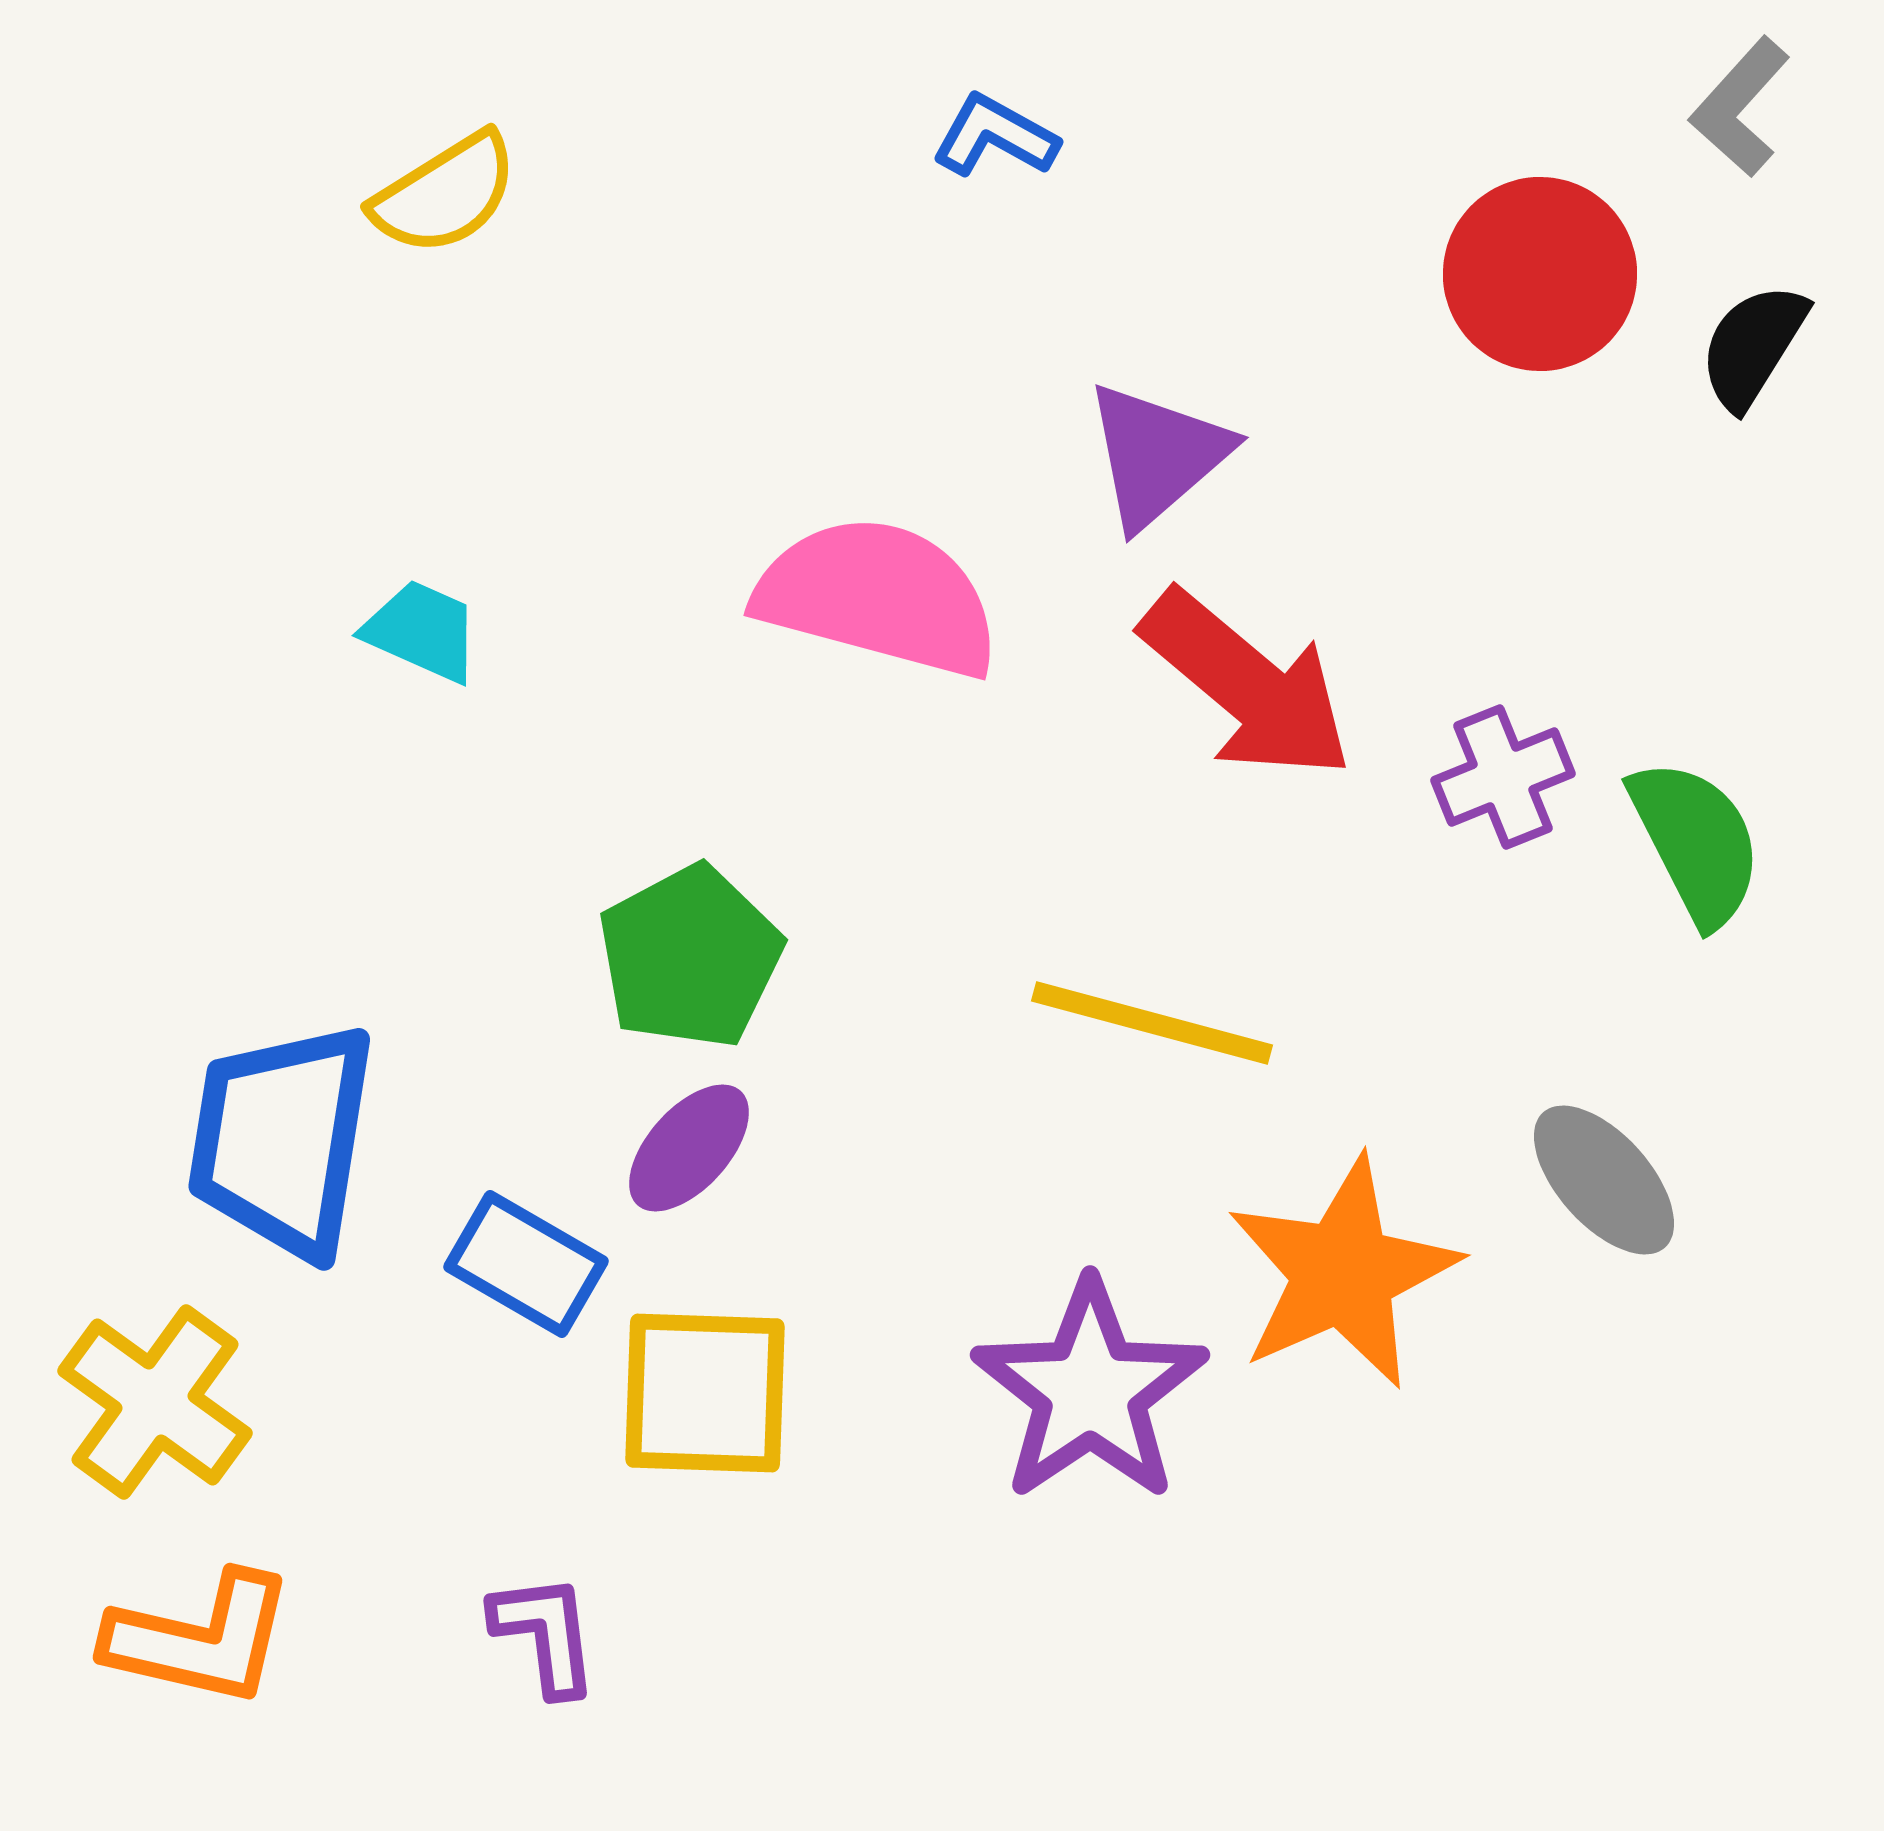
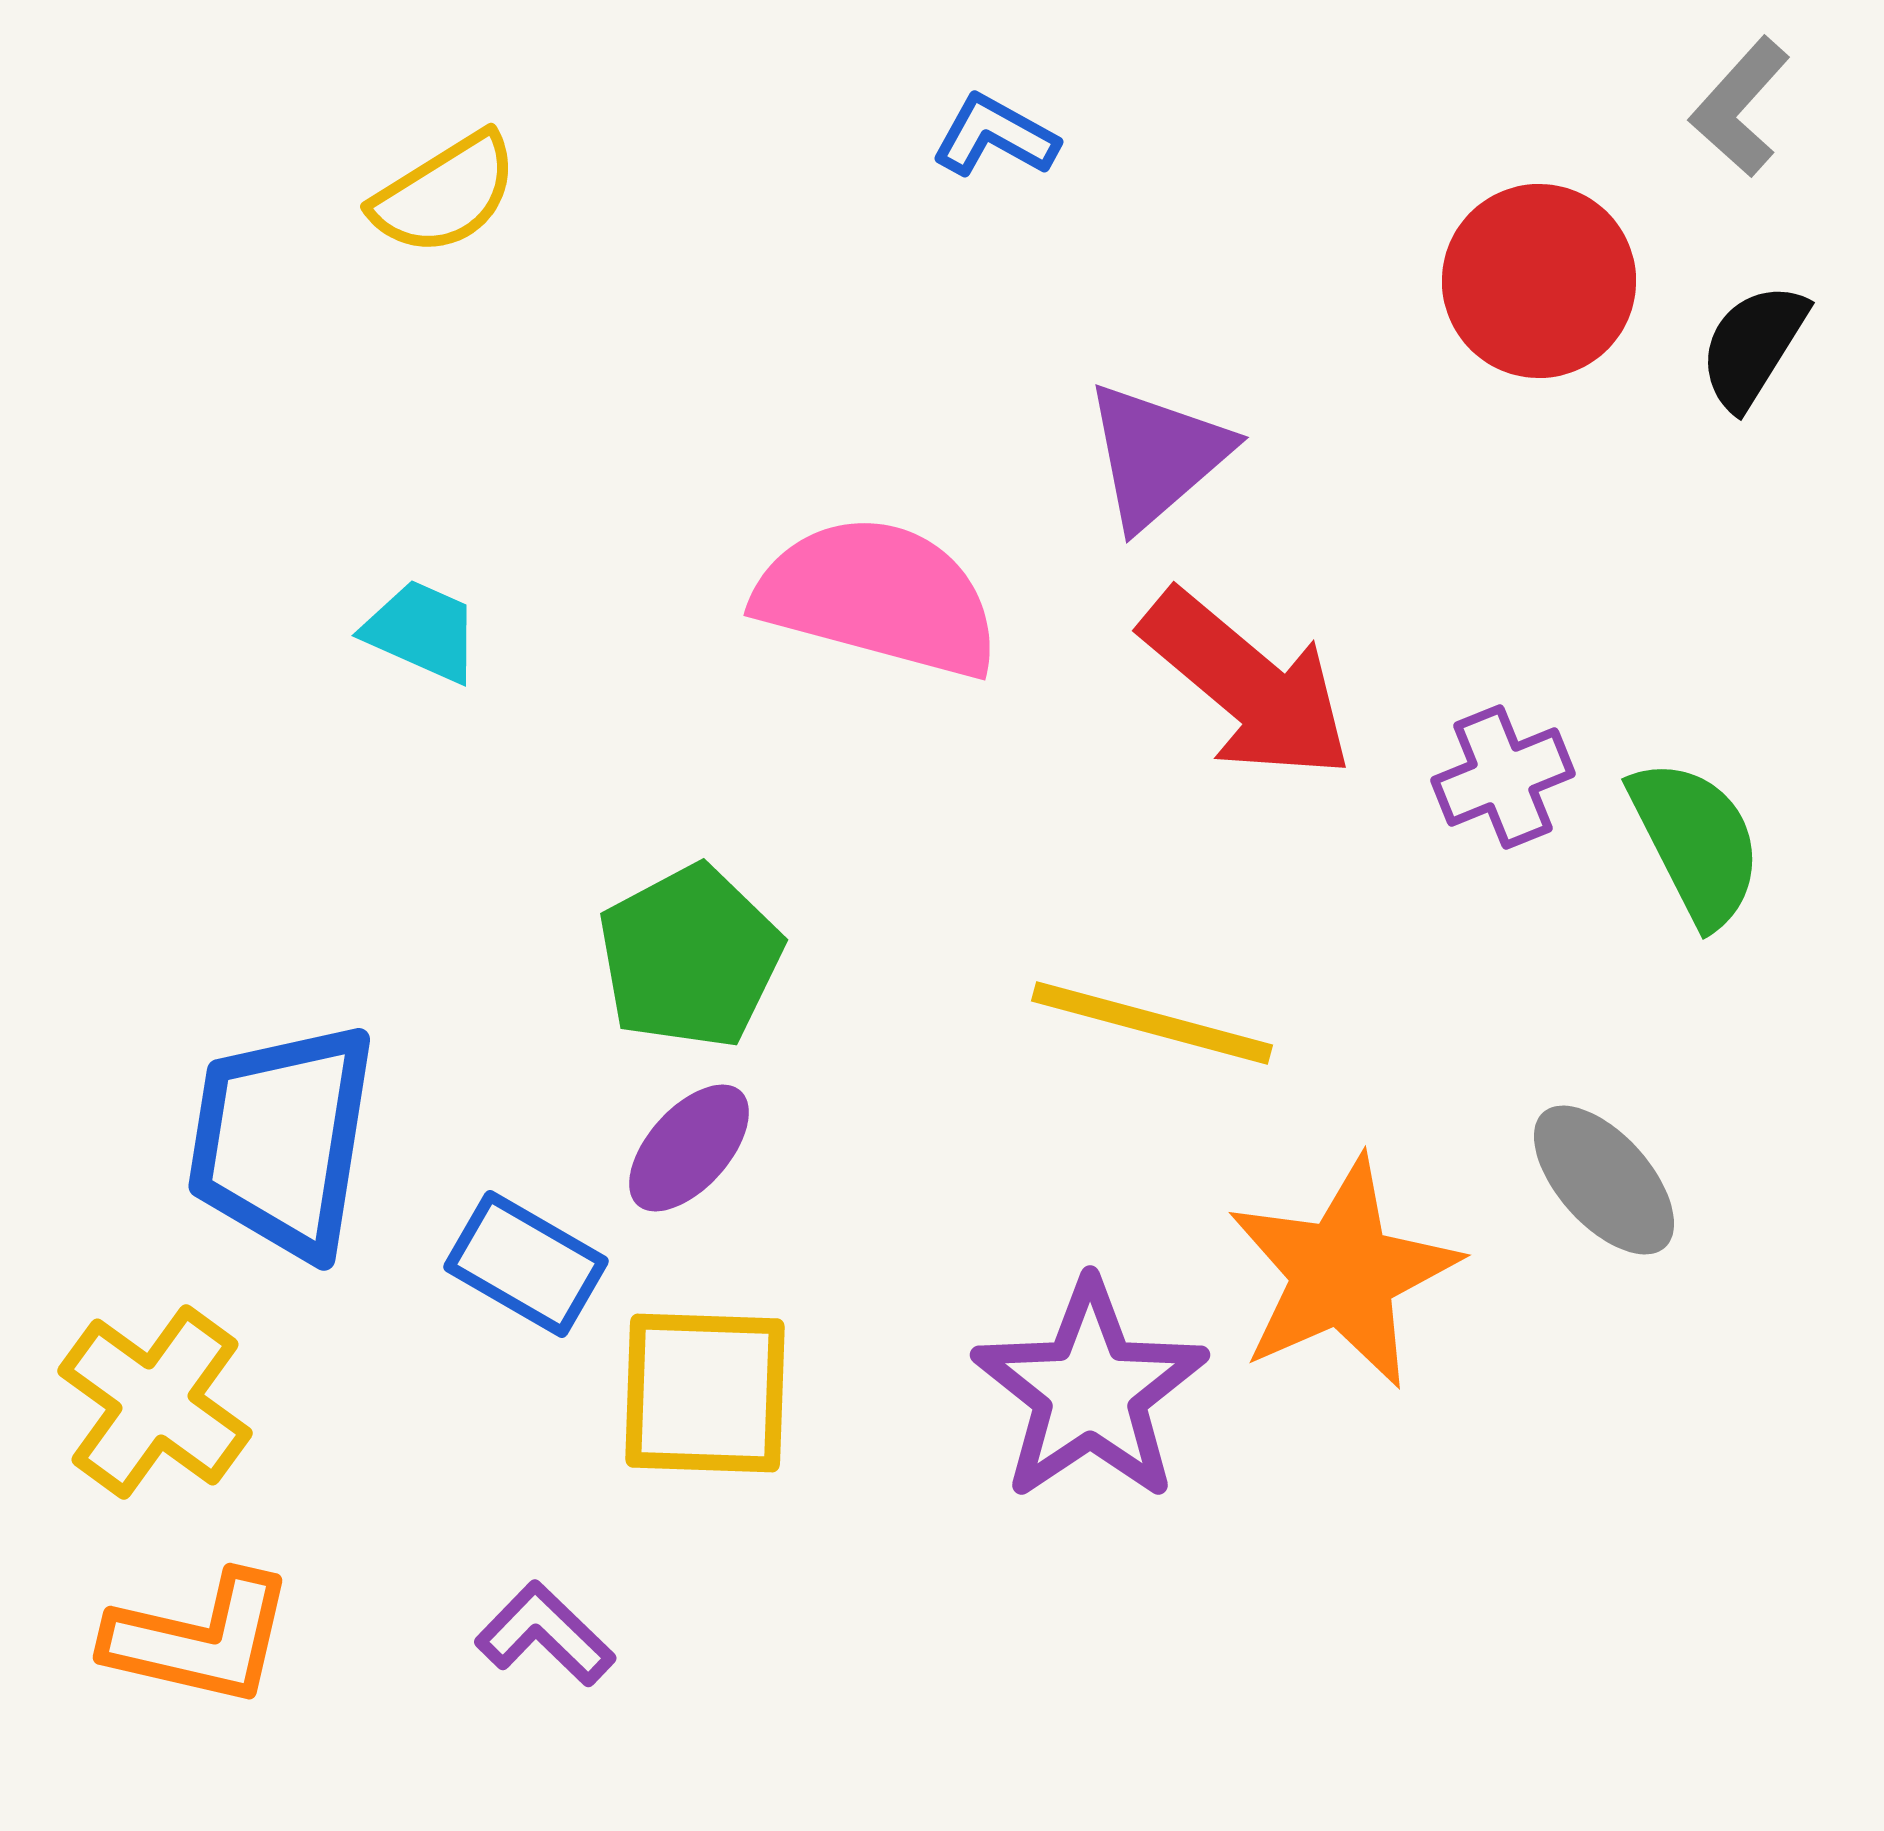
red circle: moved 1 px left, 7 px down
purple L-shape: rotated 39 degrees counterclockwise
